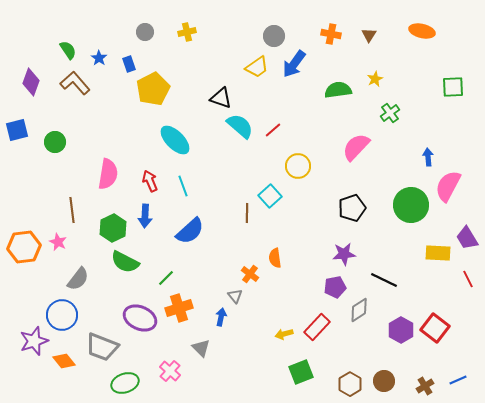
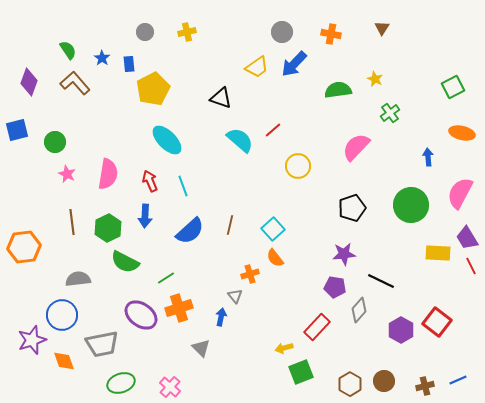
orange ellipse at (422, 31): moved 40 px right, 102 px down
brown triangle at (369, 35): moved 13 px right, 7 px up
gray circle at (274, 36): moved 8 px right, 4 px up
blue star at (99, 58): moved 3 px right
blue rectangle at (129, 64): rotated 14 degrees clockwise
blue arrow at (294, 64): rotated 8 degrees clockwise
yellow star at (375, 79): rotated 21 degrees counterclockwise
purple diamond at (31, 82): moved 2 px left
green square at (453, 87): rotated 25 degrees counterclockwise
cyan semicircle at (240, 126): moved 14 px down
cyan ellipse at (175, 140): moved 8 px left
pink semicircle at (448, 186): moved 12 px right, 7 px down
cyan square at (270, 196): moved 3 px right, 33 px down
brown line at (72, 210): moved 12 px down
brown line at (247, 213): moved 17 px left, 12 px down; rotated 12 degrees clockwise
green hexagon at (113, 228): moved 5 px left
pink star at (58, 242): moved 9 px right, 68 px up
orange semicircle at (275, 258): rotated 30 degrees counterclockwise
orange cross at (250, 274): rotated 36 degrees clockwise
green line at (166, 278): rotated 12 degrees clockwise
gray semicircle at (78, 279): rotated 135 degrees counterclockwise
red line at (468, 279): moved 3 px right, 13 px up
black line at (384, 280): moved 3 px left, 1 px down
purple pentagon at (335, 287): rotated 20 degrees clockwise
gray diamond at (359, 310): rotated 15 degrees counterclockwise
purple ellipse at (140, 318): moved 1 px right, 3 px up; rotated 12 degrees clockwise
red square at (435, 328): moved 2 px right, 6 px up
yellow arrow at (284, 334): moved 14 px down
purple star at (34, 341): moved 2 px left, 1 px up
gray trapezoid at (102, 347): moved 3 px up; rotated 32 degrees counterclockwise
orange diamond at (64, 361): rotated 20 degrees clockwise
pink cross at (170, 371): moved 16 px down
green ellipse at (125, 383): moved 4 px left
brown cross at (425, 386): rotated 18 degrees clockwise
